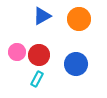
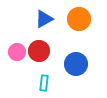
blue triangle: moved 2 px right, 3 px down
red circle: moved 4 px up
cyan rectangle: moved 7 px right, 4 px down; rotated 21 degrees counterclockwise
